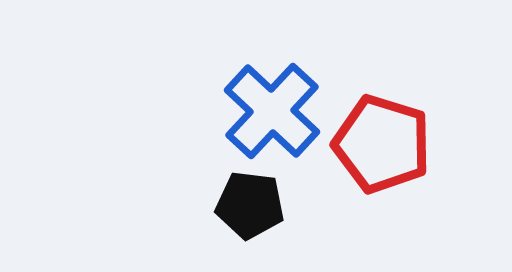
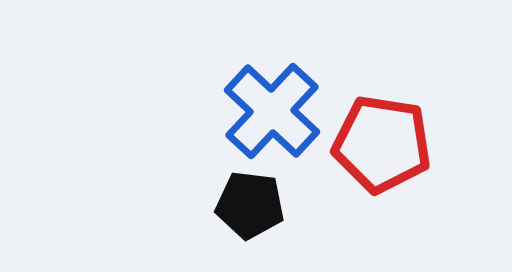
red pentagon: rotated 8 degrees counterclockwise
